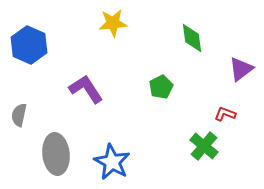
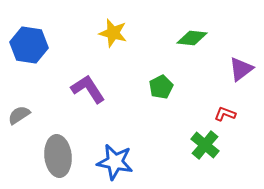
yellow star: moved 10 px down; rotated 20 degrees clockwise
green diamond: rotated 76 degrees counterclockwise
blue hexagon: rotated 15 degrees counterclockwise
purple L-shape: moved 2 px right
gray semicircle: rotated 45 degrees clockwise
green cross: moved 1 px right, 1 px up
gray ellipse: moved 2 px right, 2 px down
blue star: moved 3 px right; rotated 18 degrees counterclockwise
